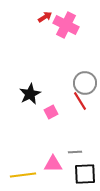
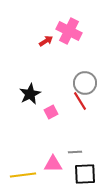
red arrow: moved 1 px right, 24 px down
pink cross: moved 3 px right, 6 px down
